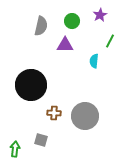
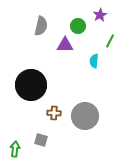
green circle: moved 6 px right, 5 px down
